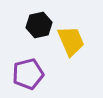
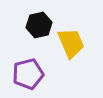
yellow trapezoid: moved 2 px down
